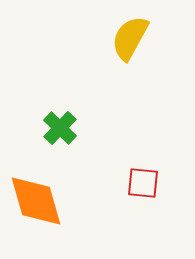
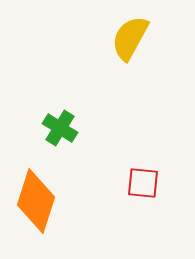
green cross: rotated 12 degrees counterclockwise
orange diamond: rotated 34 degrees clockwise
